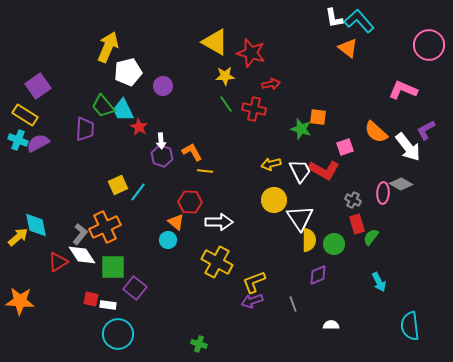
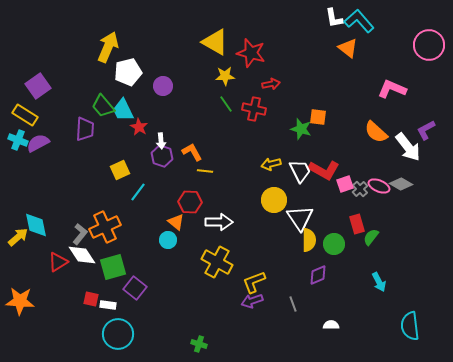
pink L-shape at (403, 90): moved 11 px left, 1 px up
pink square at (345, 147): moved 37 px down
yellow square at (118, 185): moved 2 px right, 15 px up
pink ellipse at (383, 193): moved 4 px left, 7 px up; rotated 70 degrees counterclockwise
gray cross at (353, 200): moved 7 px right, 11 px up; rotated 21 degrees clockwise
green square at (113, 267): rotated 16 degrees counterclockwise
